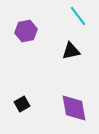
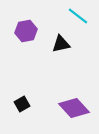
cyan line: rotated 15 degrees counterclockwise
black triangle: moved 10 px left, 7 px up
purple diamond: rotated 32 degrees counterclockwise
